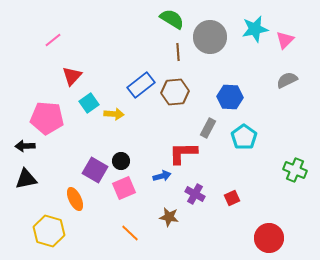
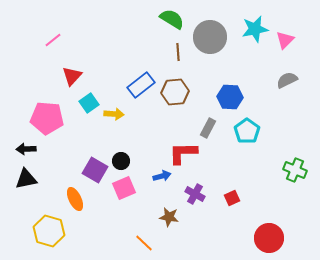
cyan pentagon: moved 3 px right, 6 px up
black arrow: moved 1 px right, 3 px down
orange line: moved 14 px right, 10 px down
